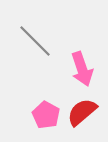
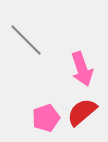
gray line: moved 9 px left, 1 px up
pink pentagon: moved 3 px down; rotated 24 degrees clockwise
